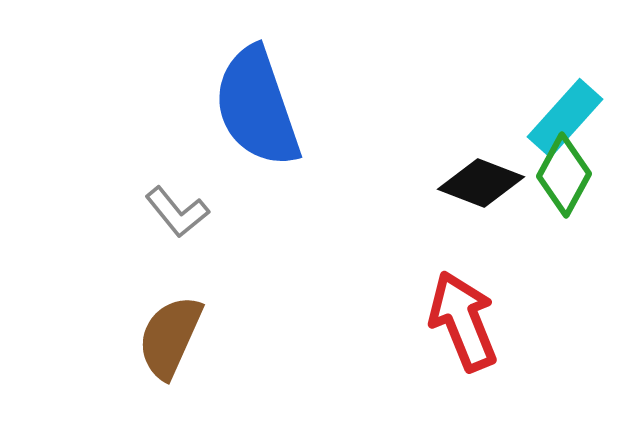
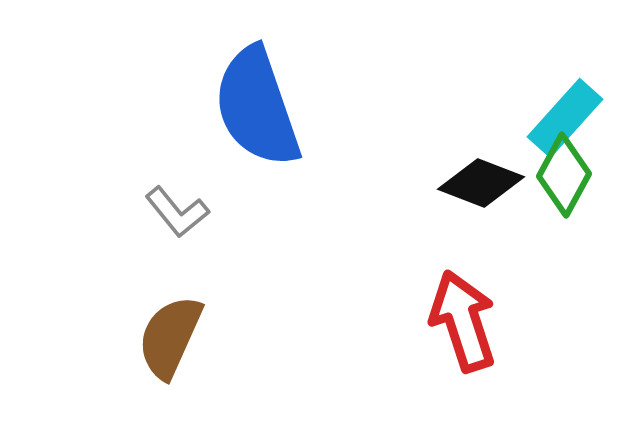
red arrow: rotated 4 degrees clockwise
